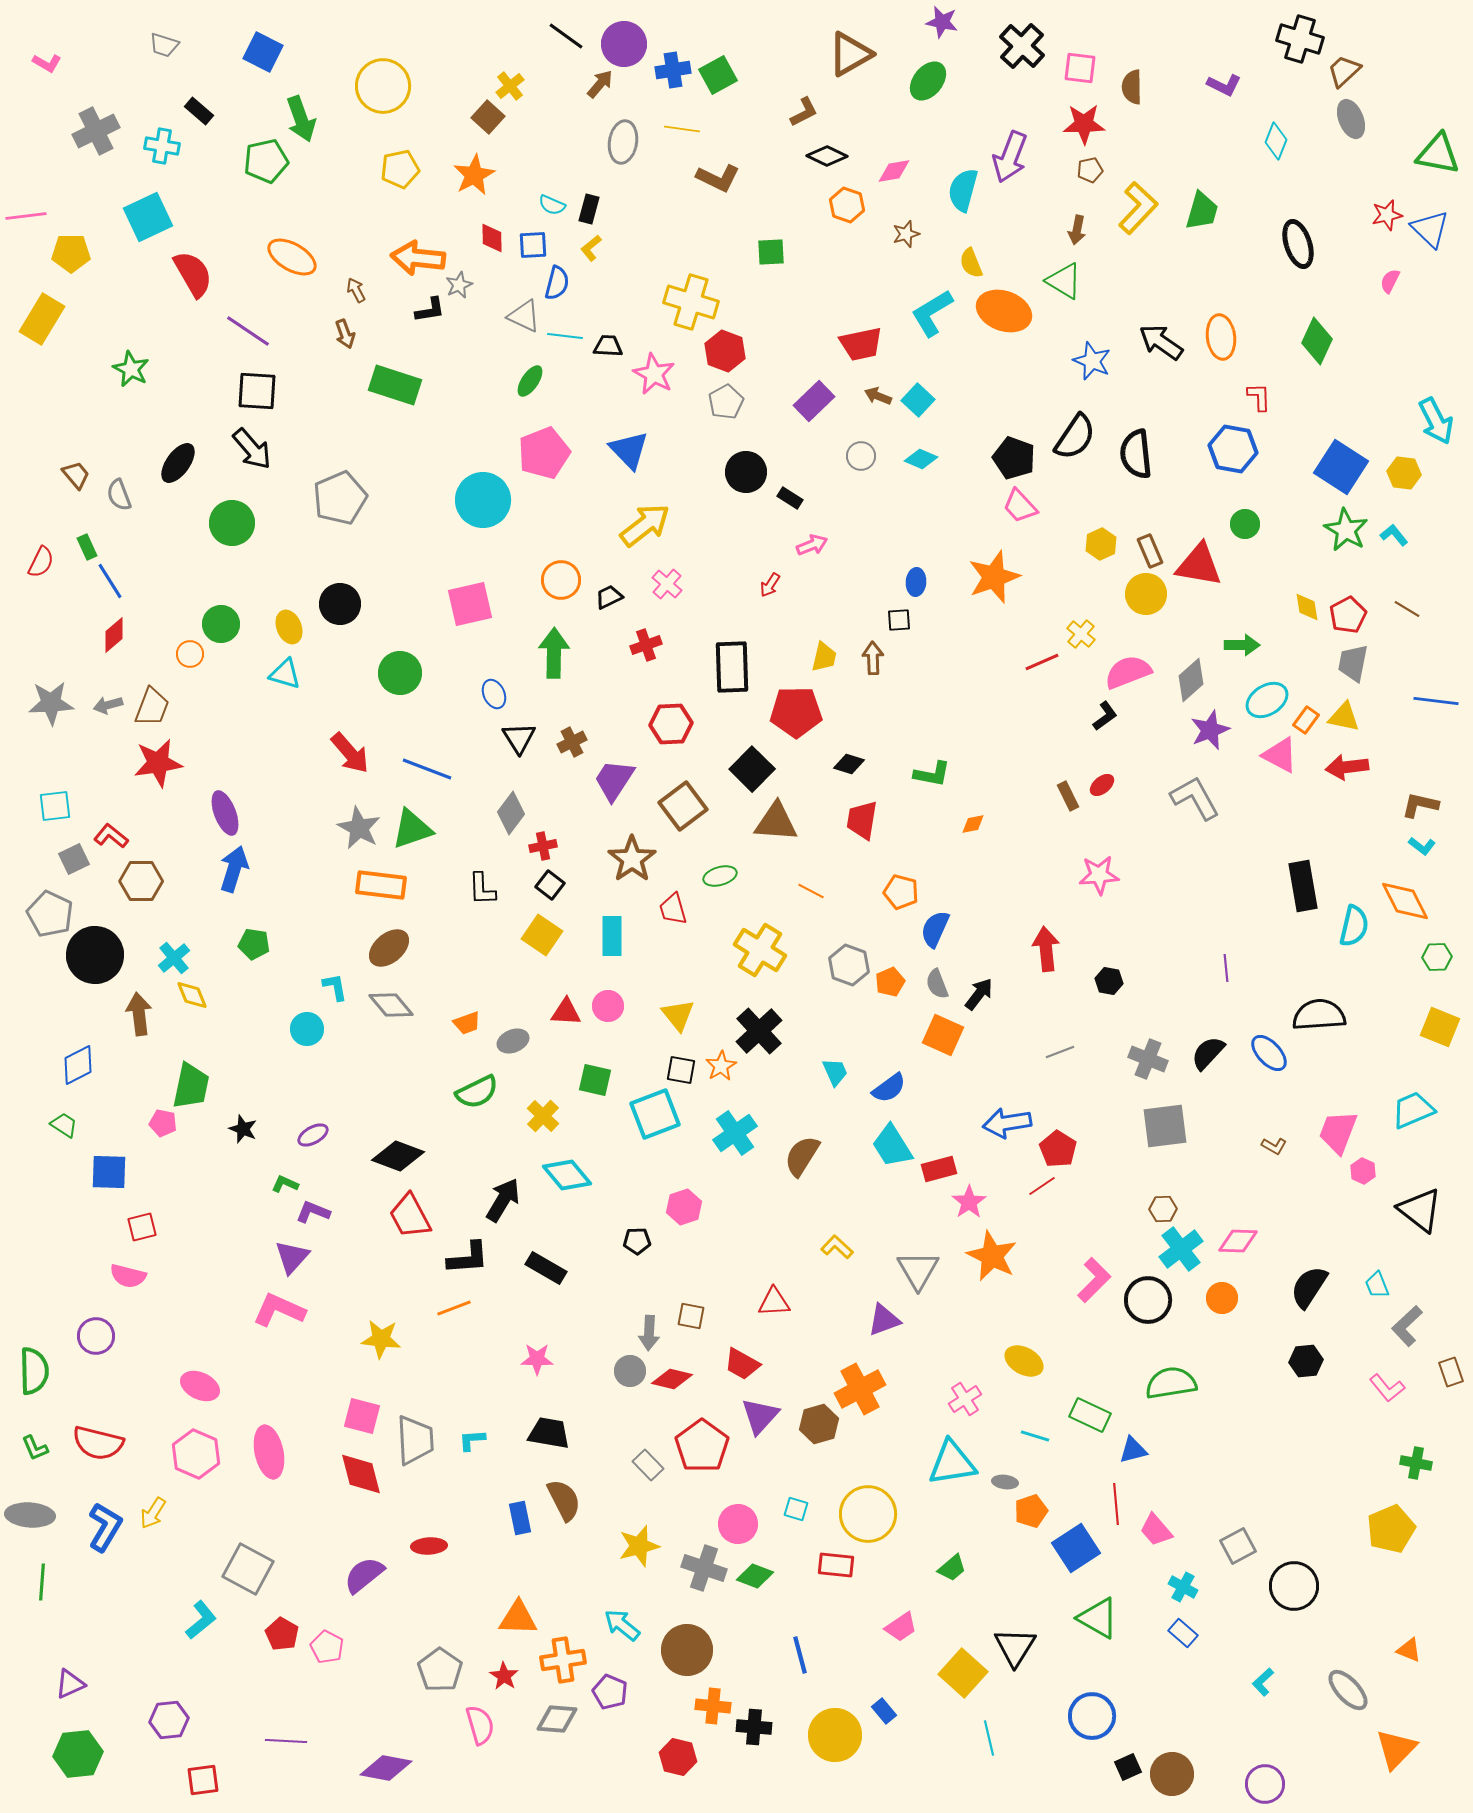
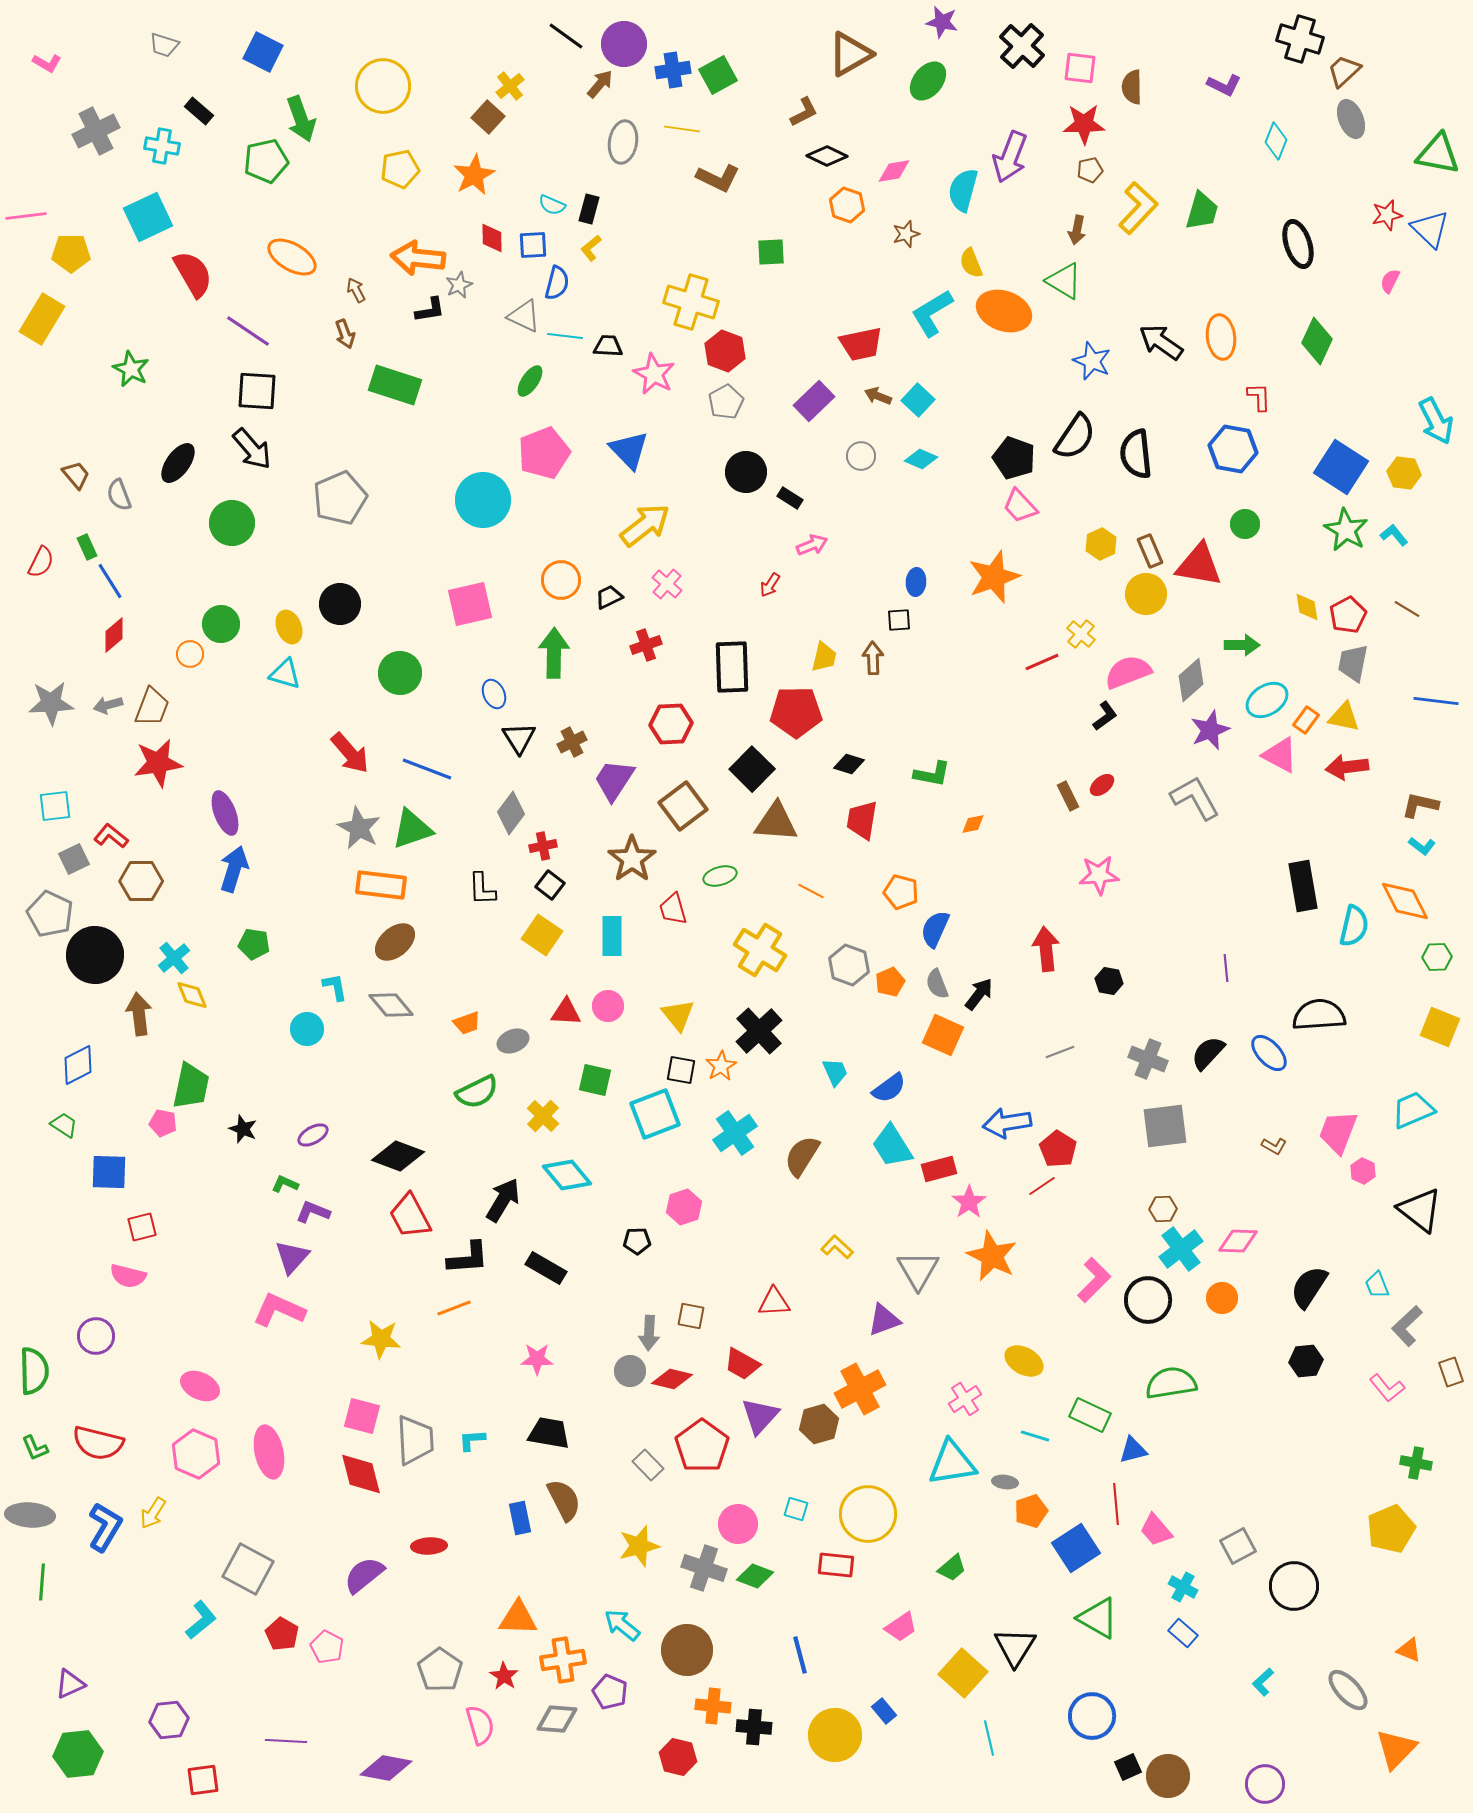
brown ellipse at (389, 948): moved 6 px right, 6 px up
brown circle at (1172, 1774): moved 4 px left, 2 px down
